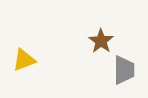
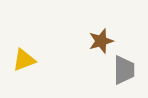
brown star: rotated 20 degrees clockwise
